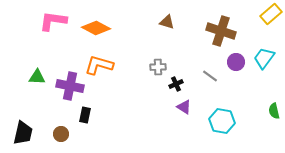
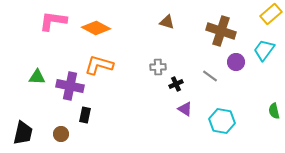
cyan trapezoid: moved 8 px up
purple triangle: moved 1 px right, 2 px down
